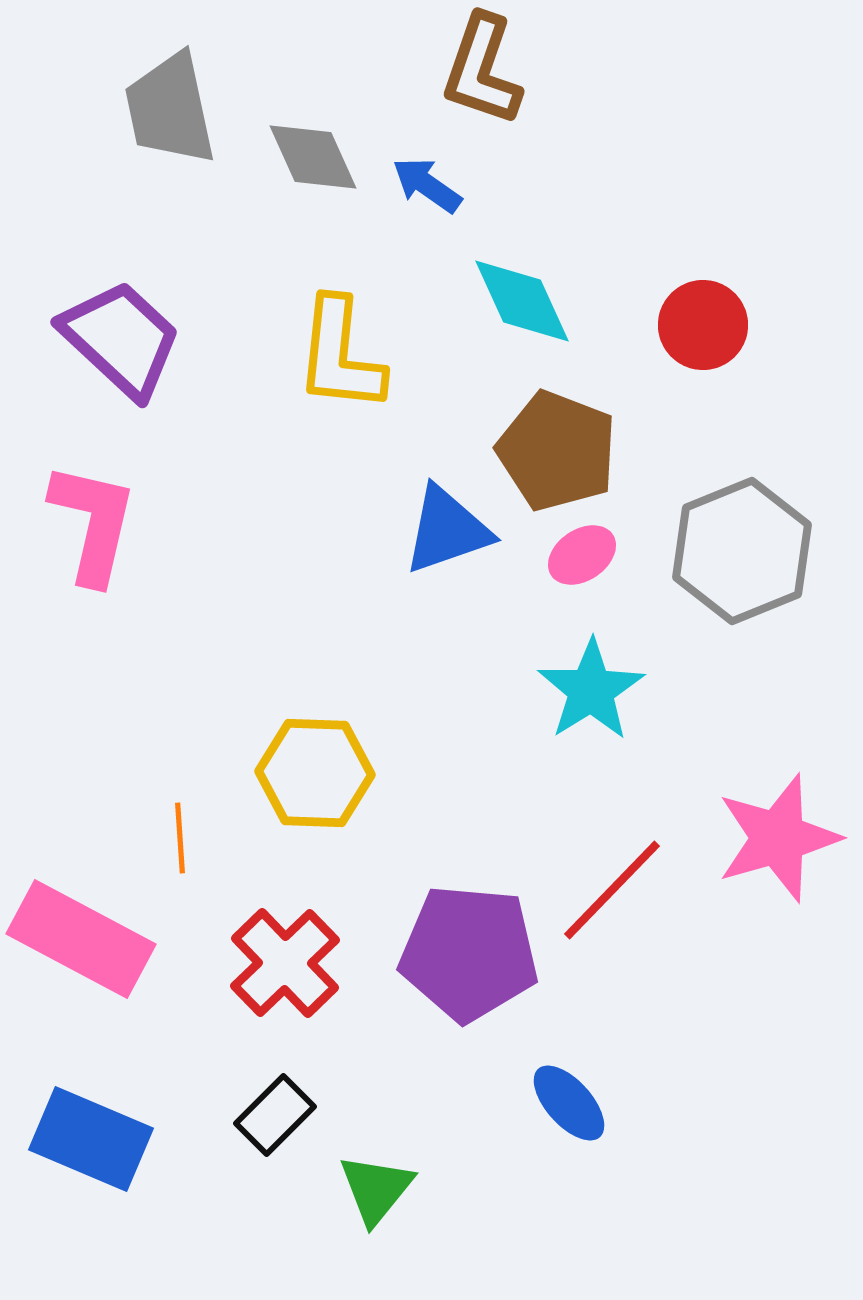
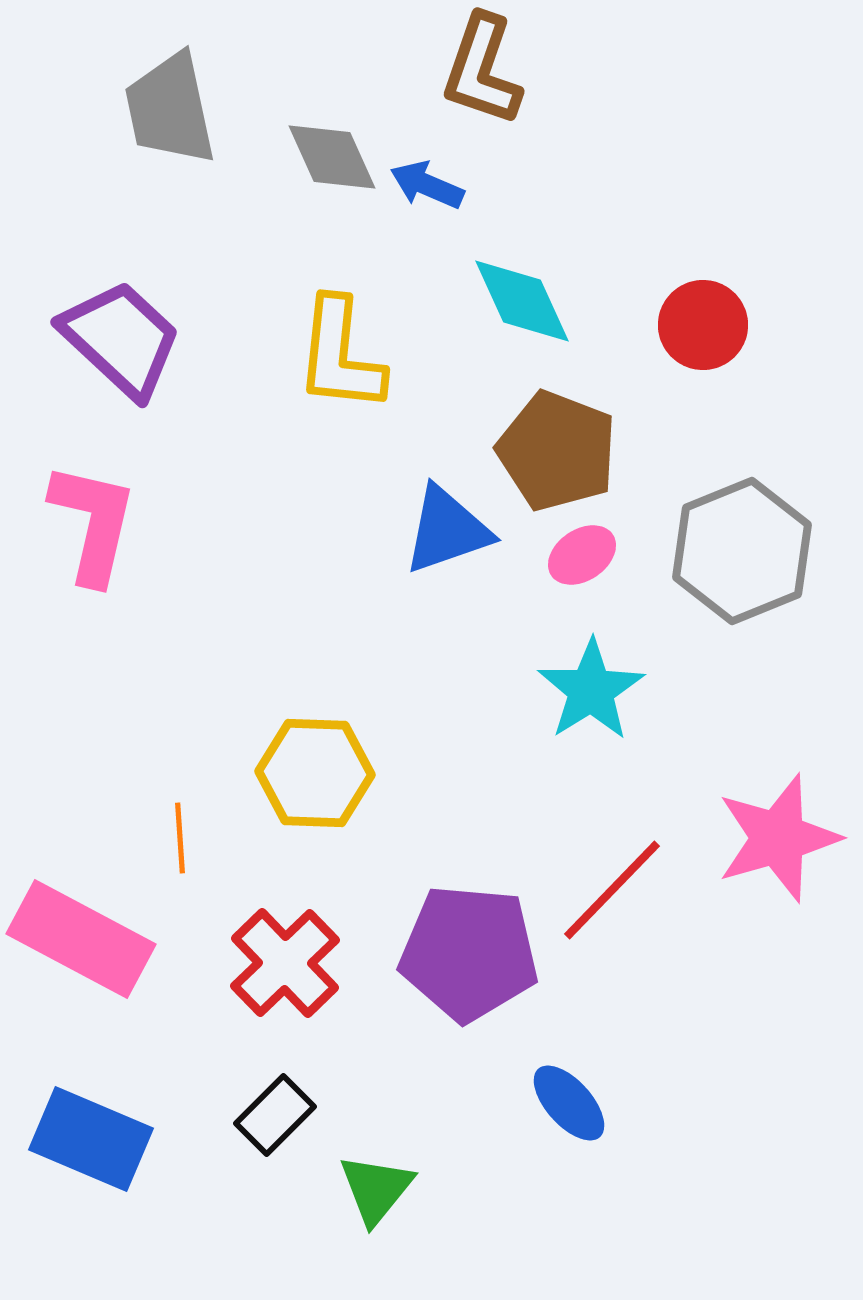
gray diamond: moved 19 px right
blue arrow: rotated 12 degrees counterclockwise
